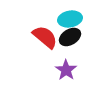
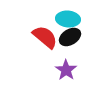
cyan ellipse: moved 2 px left; rotated 15 degrees clockwise
